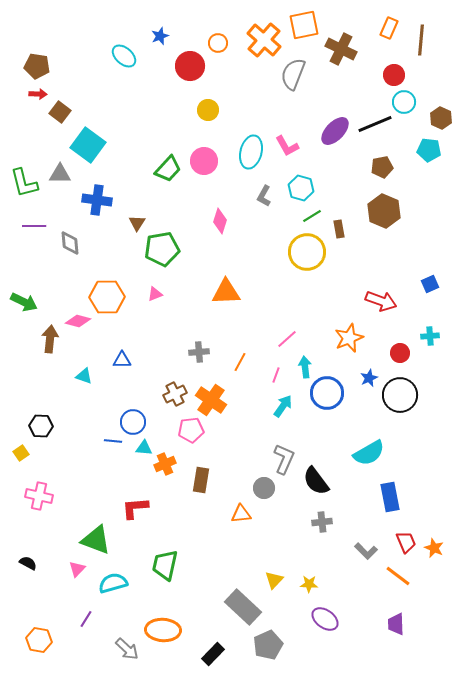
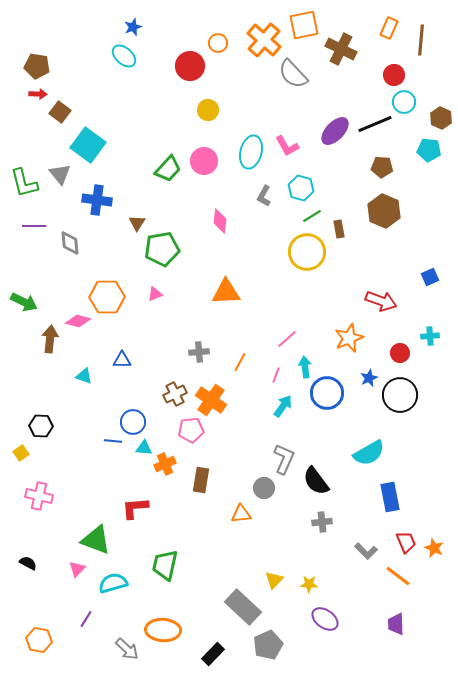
blue star at (160, 36): moved 27 px left, 9 px up
gray semicircle at (293, 74): rotated 64 degrees counterclockwise
brown pentagon at (382, 167): rotated 15 degrees clockwise
gray triangle at (60, 174): rotated 50 degrees clockwise
pink diamond at (220, 221): rotated 10 degrees counterclockwise
blue square at (430, 284): moved 7 px up
